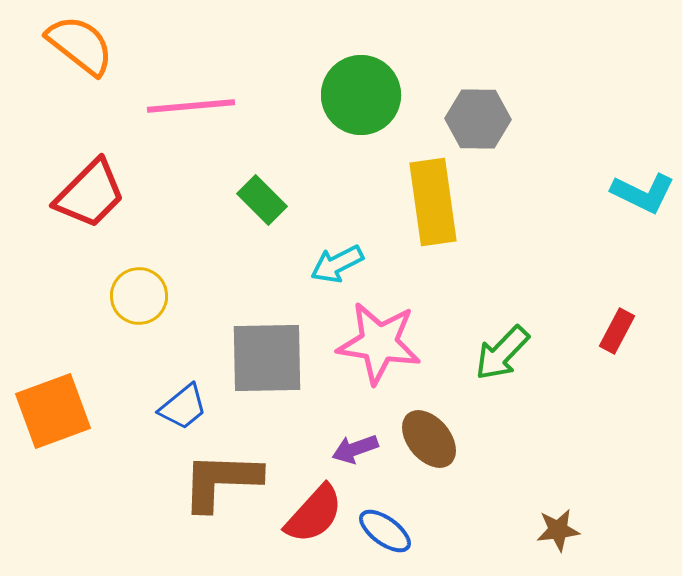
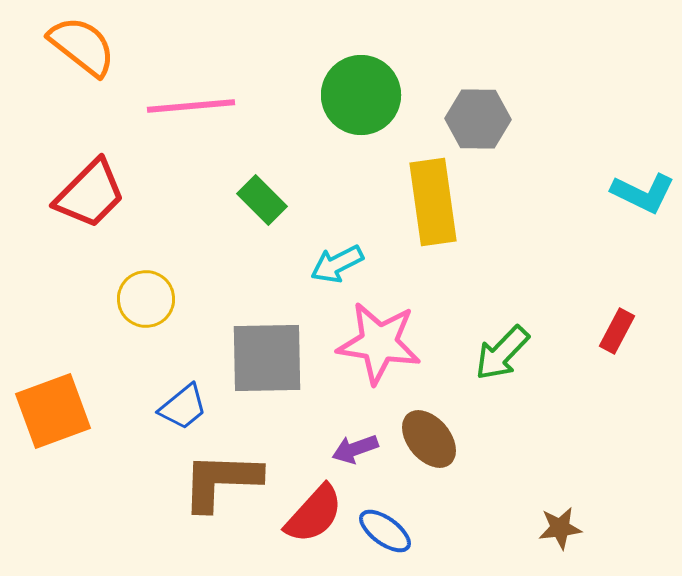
orange semicircle: moved 2 px right, 1 px down
yellow circle: moved 7 px right, 3 px down
brown star: moved 2 px right, 2 px up
